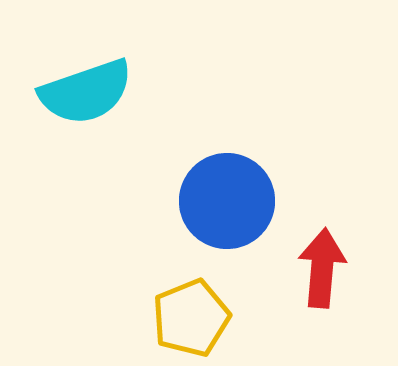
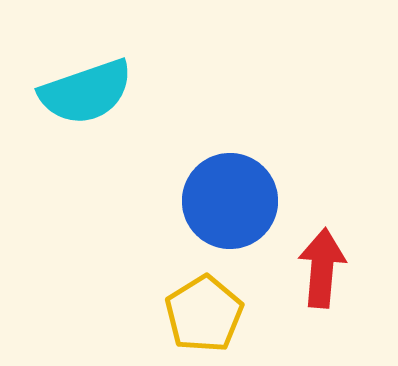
blue circle: moved 3 px right
yellow pentagon: moved 13 px right, 4 px up; rotated 10 degrees counterclockwise
